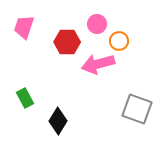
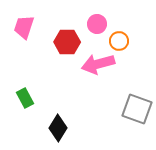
black diamond: moved 7 px down
